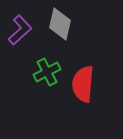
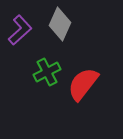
gray diamond: rotated 12 degrees clockwise
red semicircle: rotated 33 degrees clockwise
